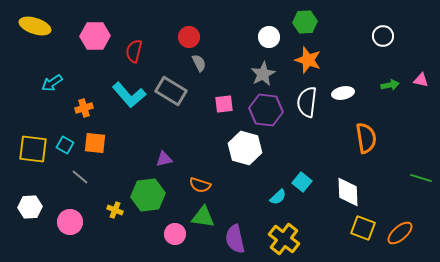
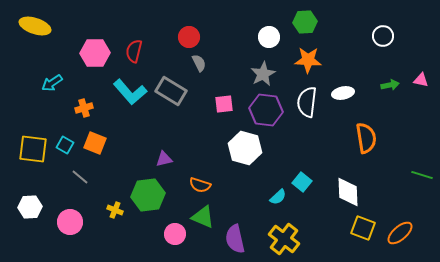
pink hexagon at (95, 36): moved 17 px down
orange star at (308, 60): rotated 16 degrees counterclockwise
cyan L-shape at (129, 95): moved 1 px right, 3 px up
orange square at (95, 143): rotated 15 degrees clockwise
green line at (421, 178): moved 1 px right, 3 px up
green triangle at (203, 217): rotated 15 degrees clockwise
